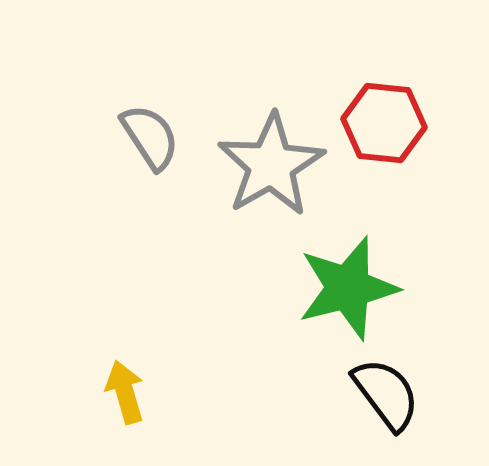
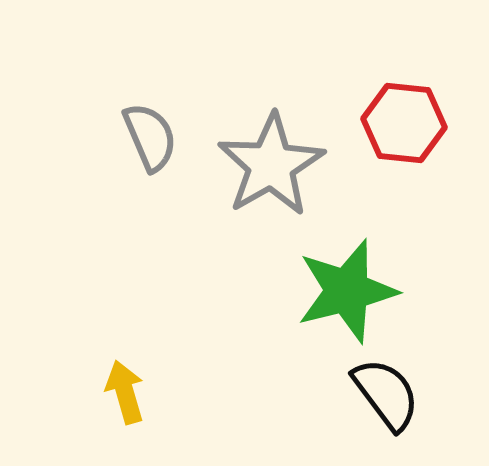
red hexagon: moved 20 px right
gray semicircle: rotated 10 degrees clockwise
green star: moved 1 px left, 3 px down
